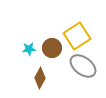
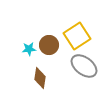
brown circle: moved 3 px left, 3 px up
gray ellipse: moved 1 px right
brown diamond: rotated 20 degrees counterclockwise
